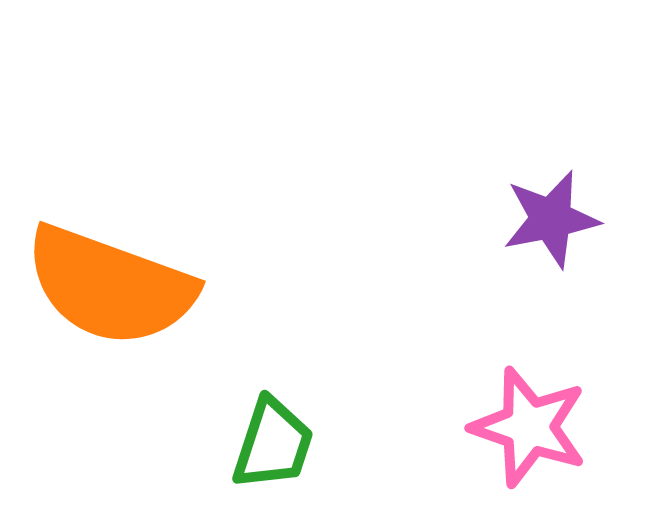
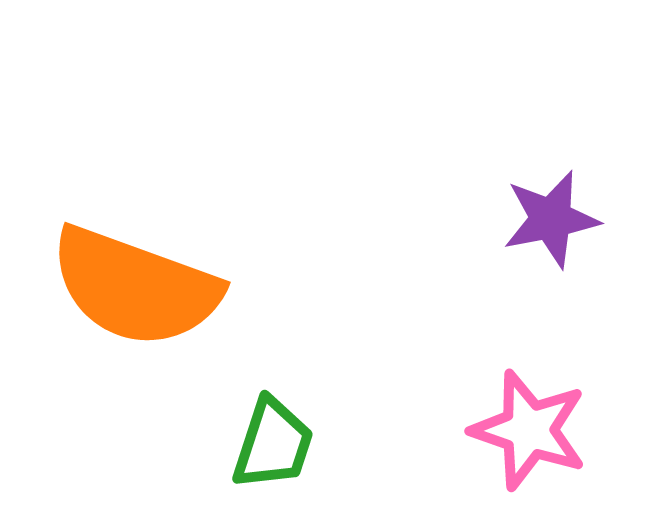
orange semicircle: moved 25 px right, 1 px down
pink star: moved 3 px down
